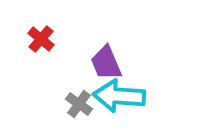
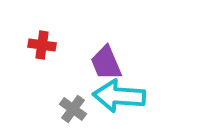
red cross: moved 1 px right, 6 px down; rotated 32 degrees counterclockwise
gray cross: moved 6 px left, 5 px down
